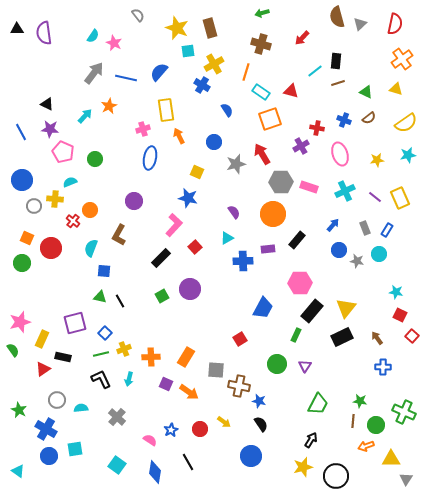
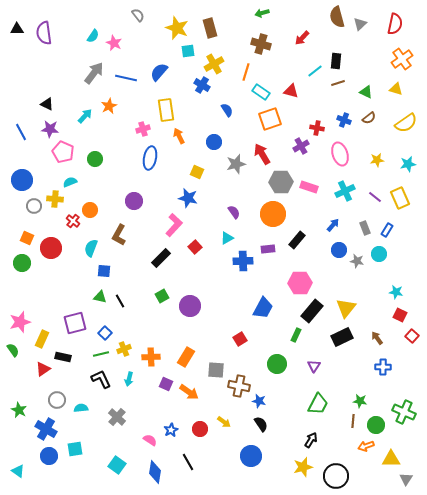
cyan star at (408, 155): moved 9 px down
purple circle at (190, 289): moved 17 px down
purple triangle at (305, 366): moved 9 px right
